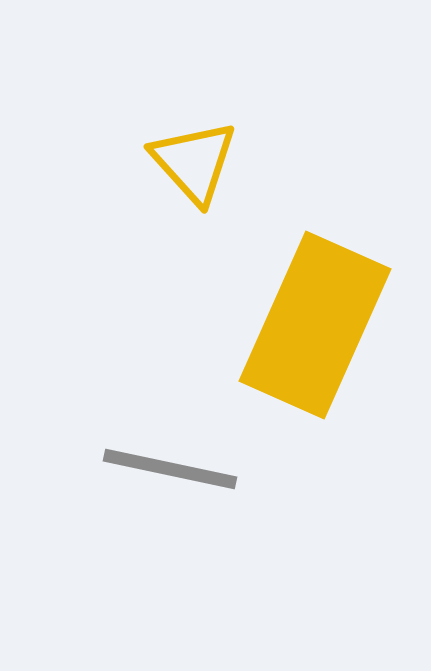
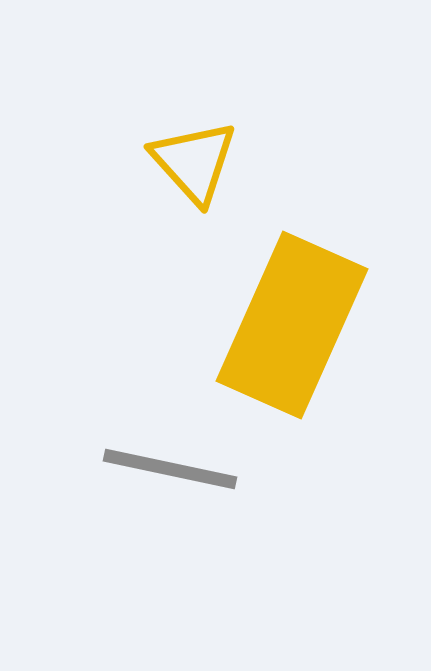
yellow rectangle: moved 23 px left
